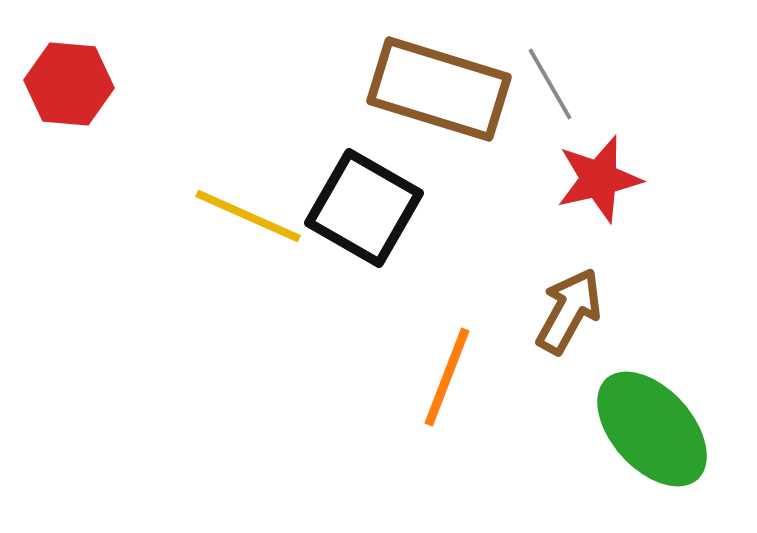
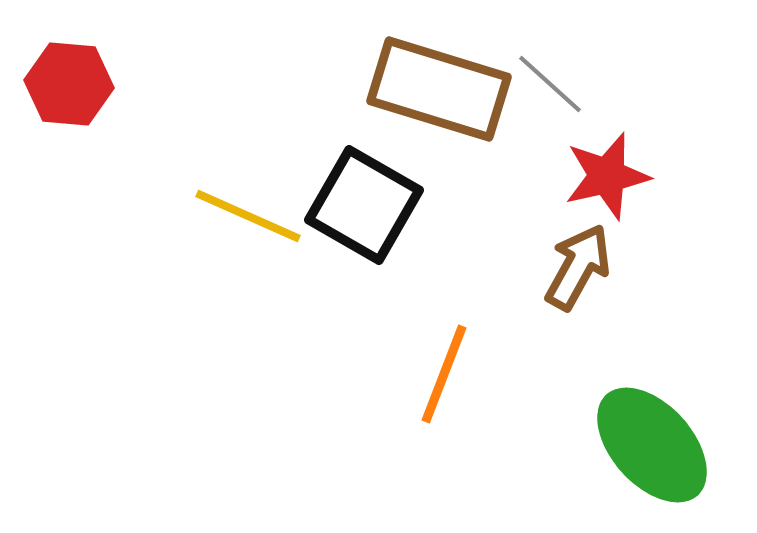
gray line: rotated 18 degrees counterclockwise
red star: moved 8 px right, 3 px up
black square: moved 3 px up
brown arrow: moved 9 px right, 44 px up
orange line: moved 3 px left, 3 px up
green ellipse: moved 16 px down
